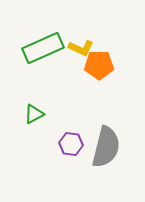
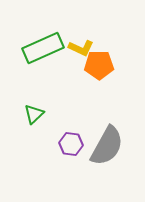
green triangle: rotated 15 degrees counterclockwise
gray semicircle: moved 1 px right, 1 px up; rotated 15 degrees clockwise
